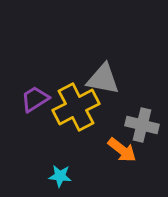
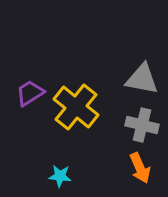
gray triangle: moved 39 px right
purple trapezoid: moved 5 px left, 6 px up
yellow cross: rotated 24 degrees counterclockwise
orange arrow: moved 18 px right, 18 px down; rotated 28 degrees clockwise
